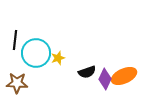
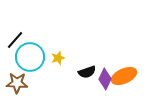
black line: rotated 36 degrees clockwise
cyan circle: moved 6 px left, 4 px down
